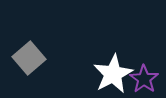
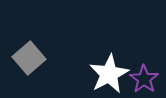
white star: moved 4 px left
